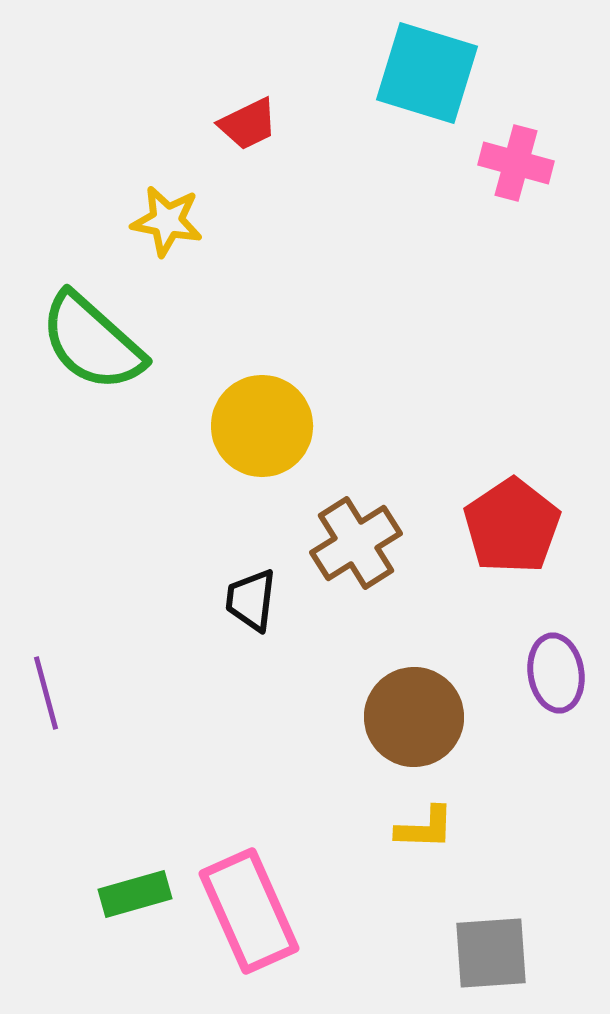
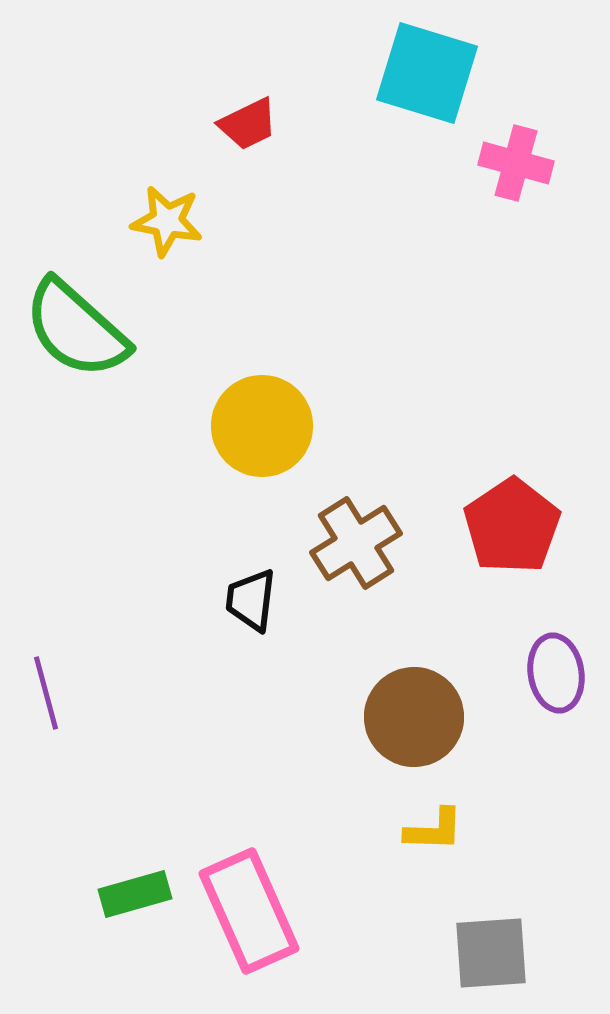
green semicircle: moved 16 px left, 13 px up
yellow L-shape: moved 9 px right, 2 px down
